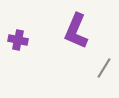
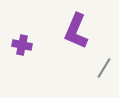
purple cross: moved 4 px right, 5 px down
